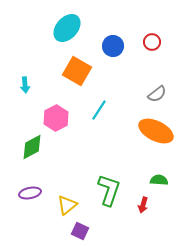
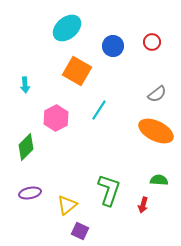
cyan ellipse: rotated 8 degrees clockwise
green diamond: moved 6 px left; rotated 16 degrees counterclockwise
